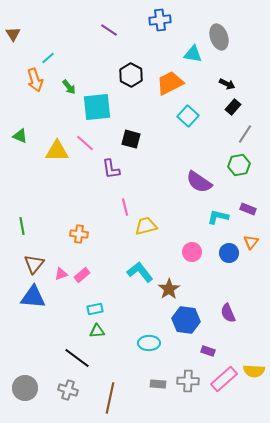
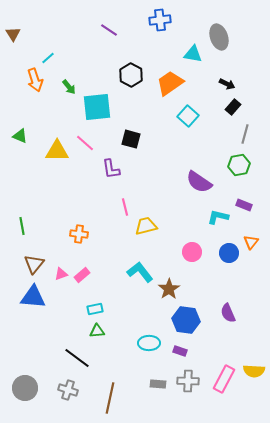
orange trapezoid at (170, 83): rotated 8 degrees counterclockwise
gray line at (245, 134): rotated 18 degrees counterclockwise
purple rectangle at (248, 209): moved 4 px left, 4 px up
purple rectangle at (208, 351): moved 28 px left
pink rectangle at (224, 379): rotated 20 degrees counterclockwise
